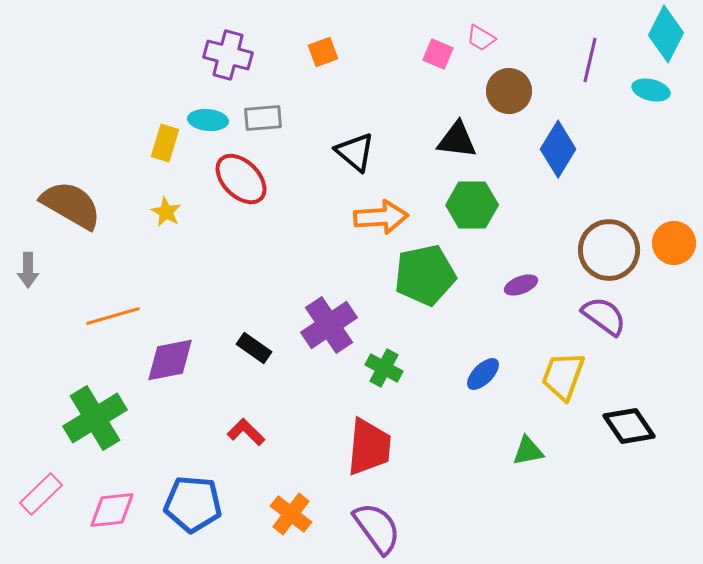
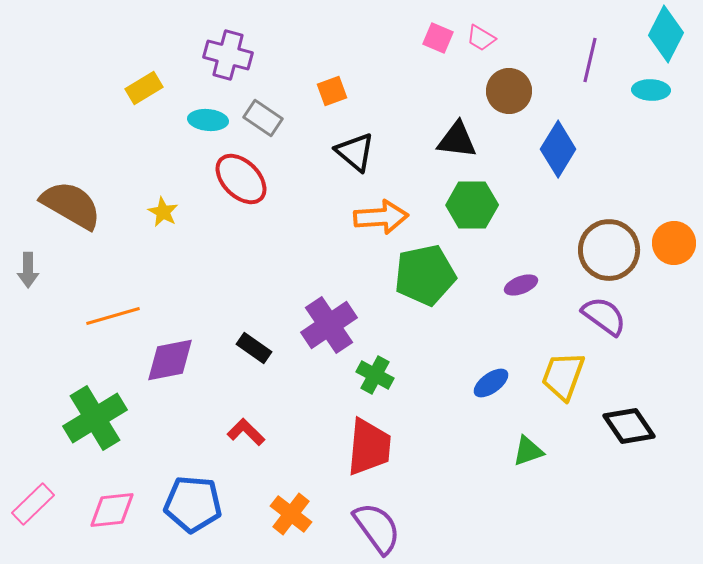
orange square at (323, 52): moved 9 px right, 39 px down
pink square at (438, 54): moved 16 px up
cyan ellipse at (651, 90): rotated 12 degrees counterclockwise
gray rectangle at (263, 118): rotated 39 degrees clockwise
yellow rectangle at (165, 143): moved 21 px left, 55 px up; rotated 42 degrees clockwise
yellow star at (166, 212): moved 3 px left
green cross at (384, 368): moved 9 px left, 7 px down
blue ellipse at (483, 374): moved 8 px right, 9 px down; rotated 9 degrees clockwise
green triangle at (528, 451): rotated 8 degrees counterclockwise
pink rectangle at (41, 494): moved 8 px left, 10 px down
